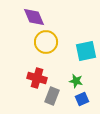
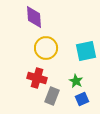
purple diamond: rotated 20 degrees clockwise
yellow circle: moved 6 px down
green star: rotated 16 degrees clockwise
